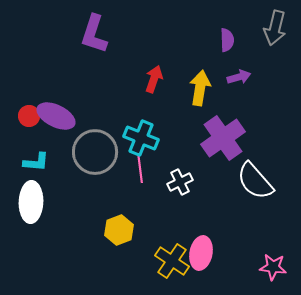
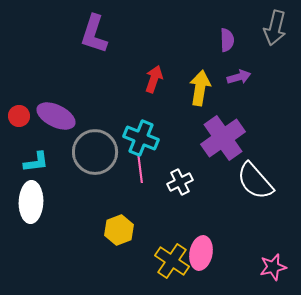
red circle: moved 10 px left
cyan L-shape: rotated 12 degrees counterclockwise
pink star: rotated 20 degrees counterclockwise
